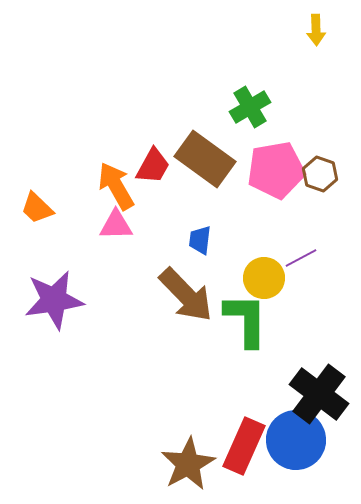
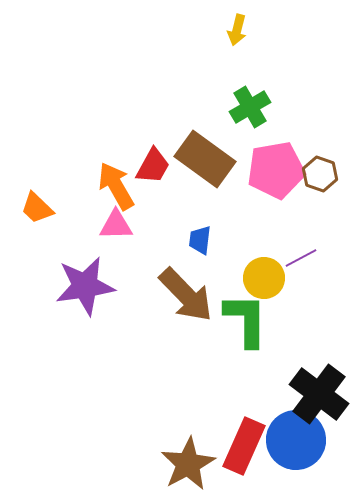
yellow arrow: moved 79 px left; rotated 16 degrees clockwise
purple star: moved 31 px right, 14 px up
